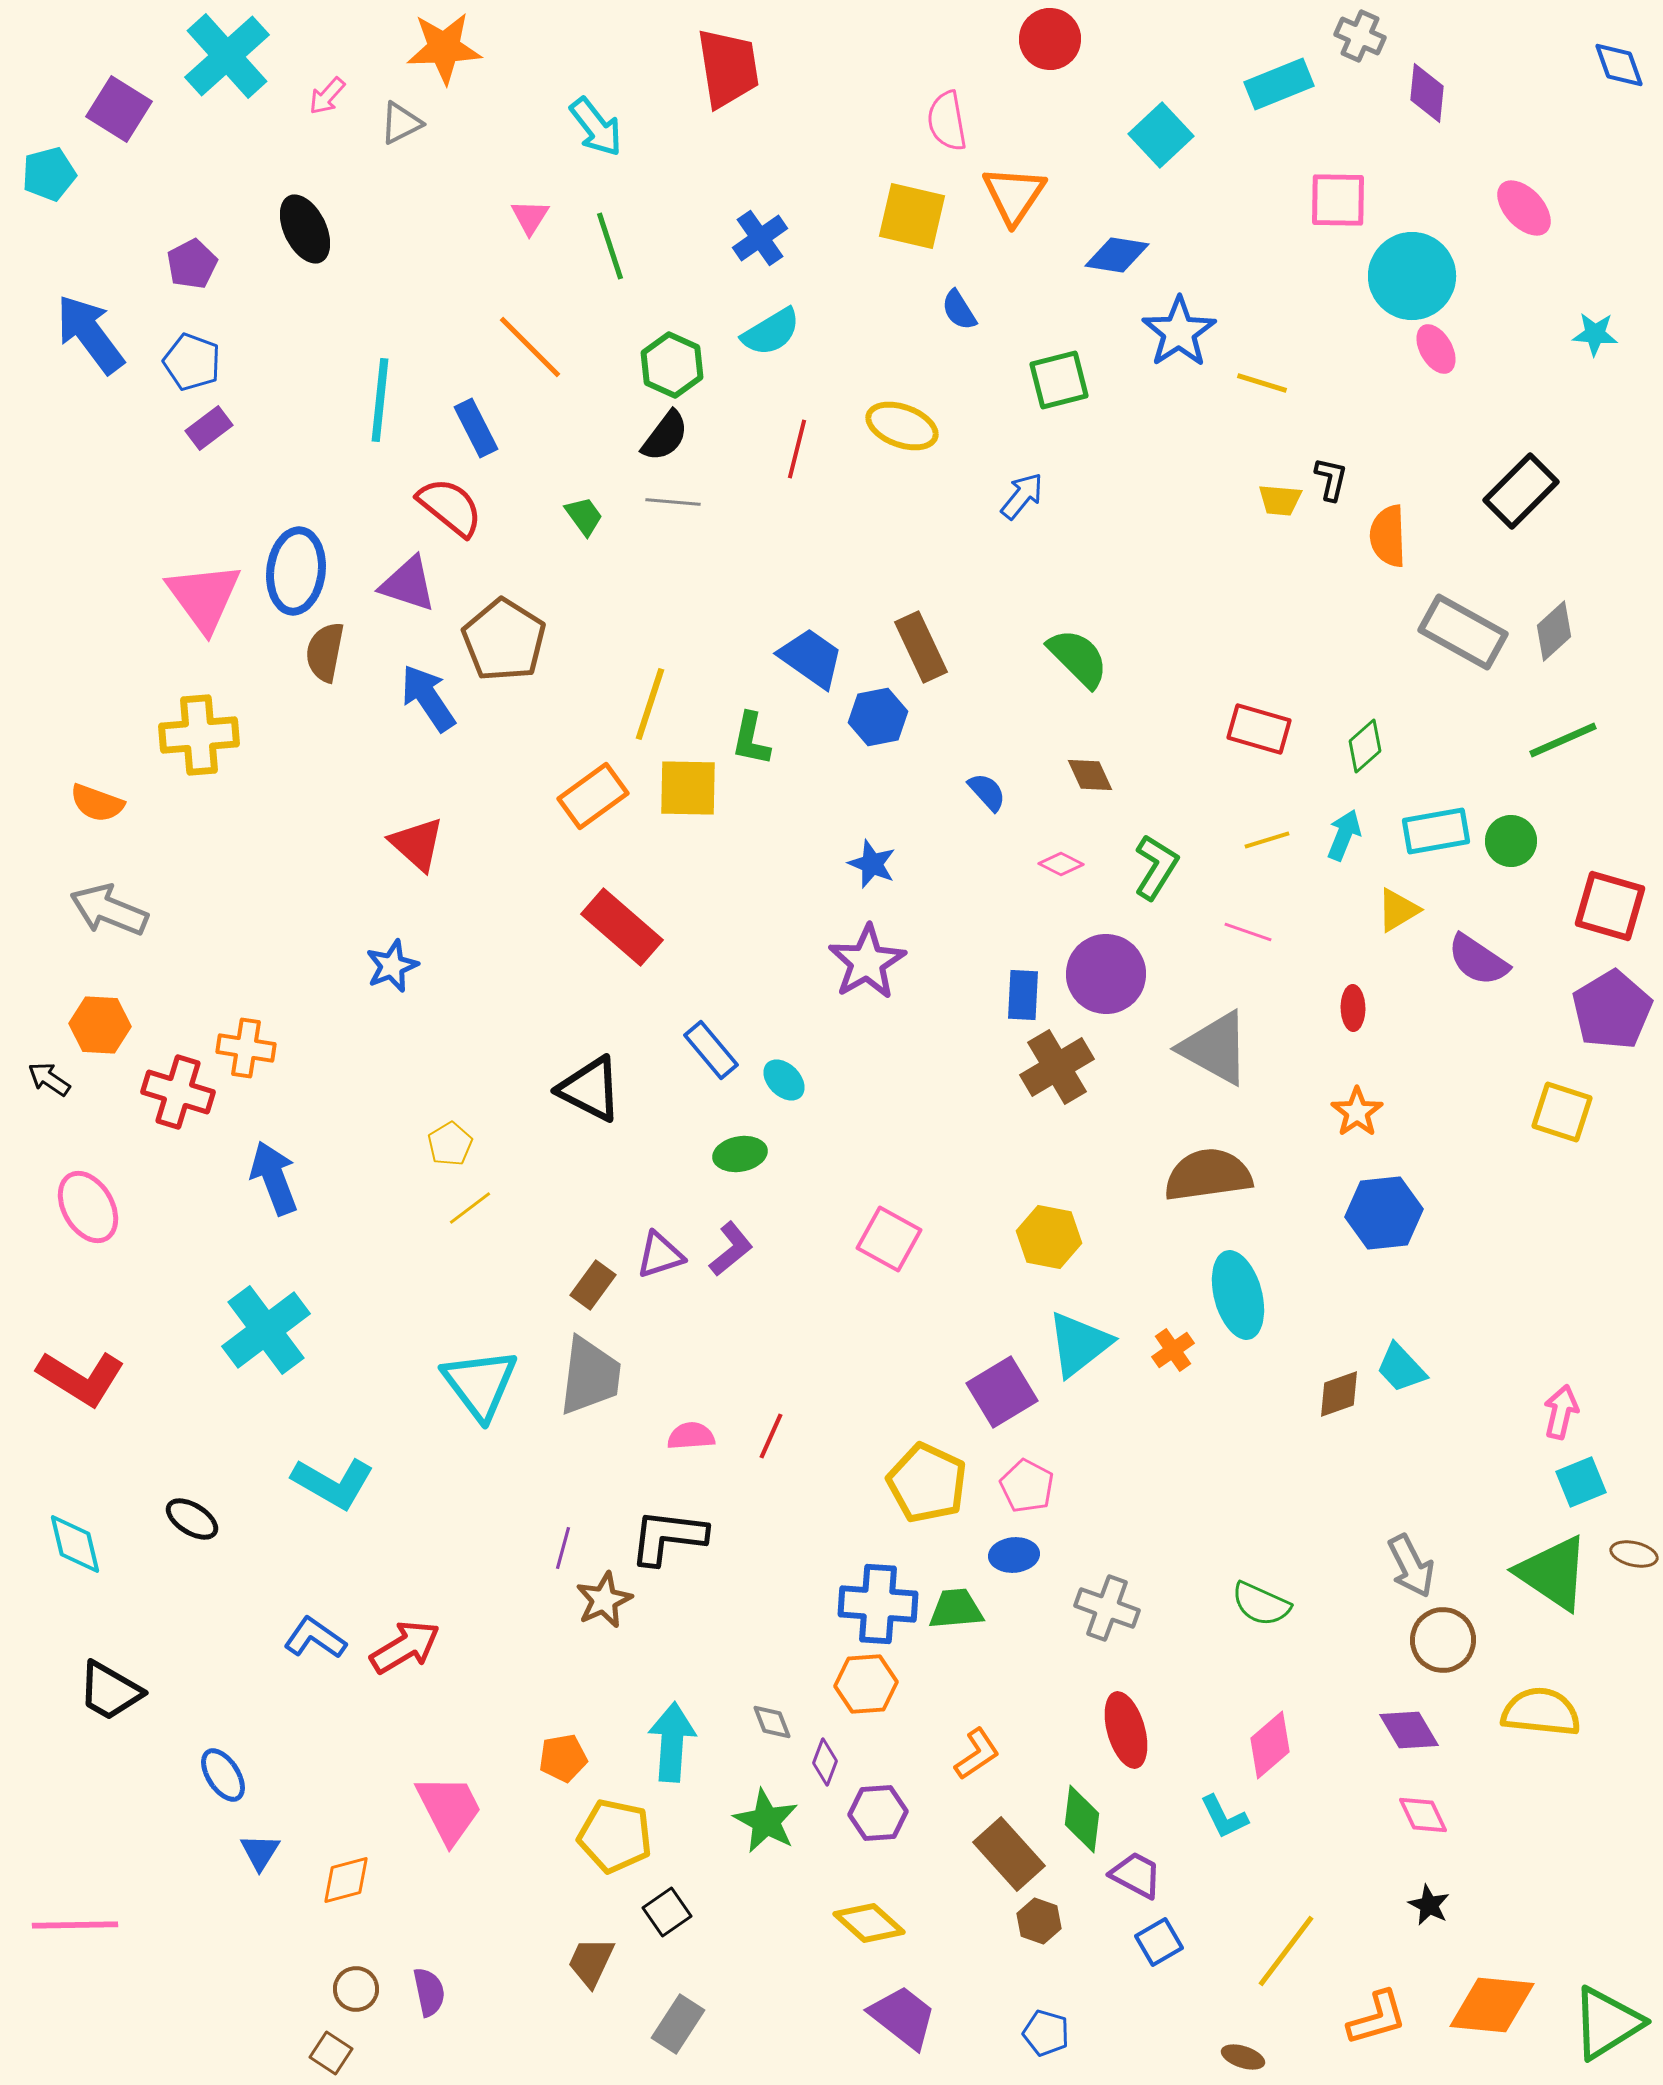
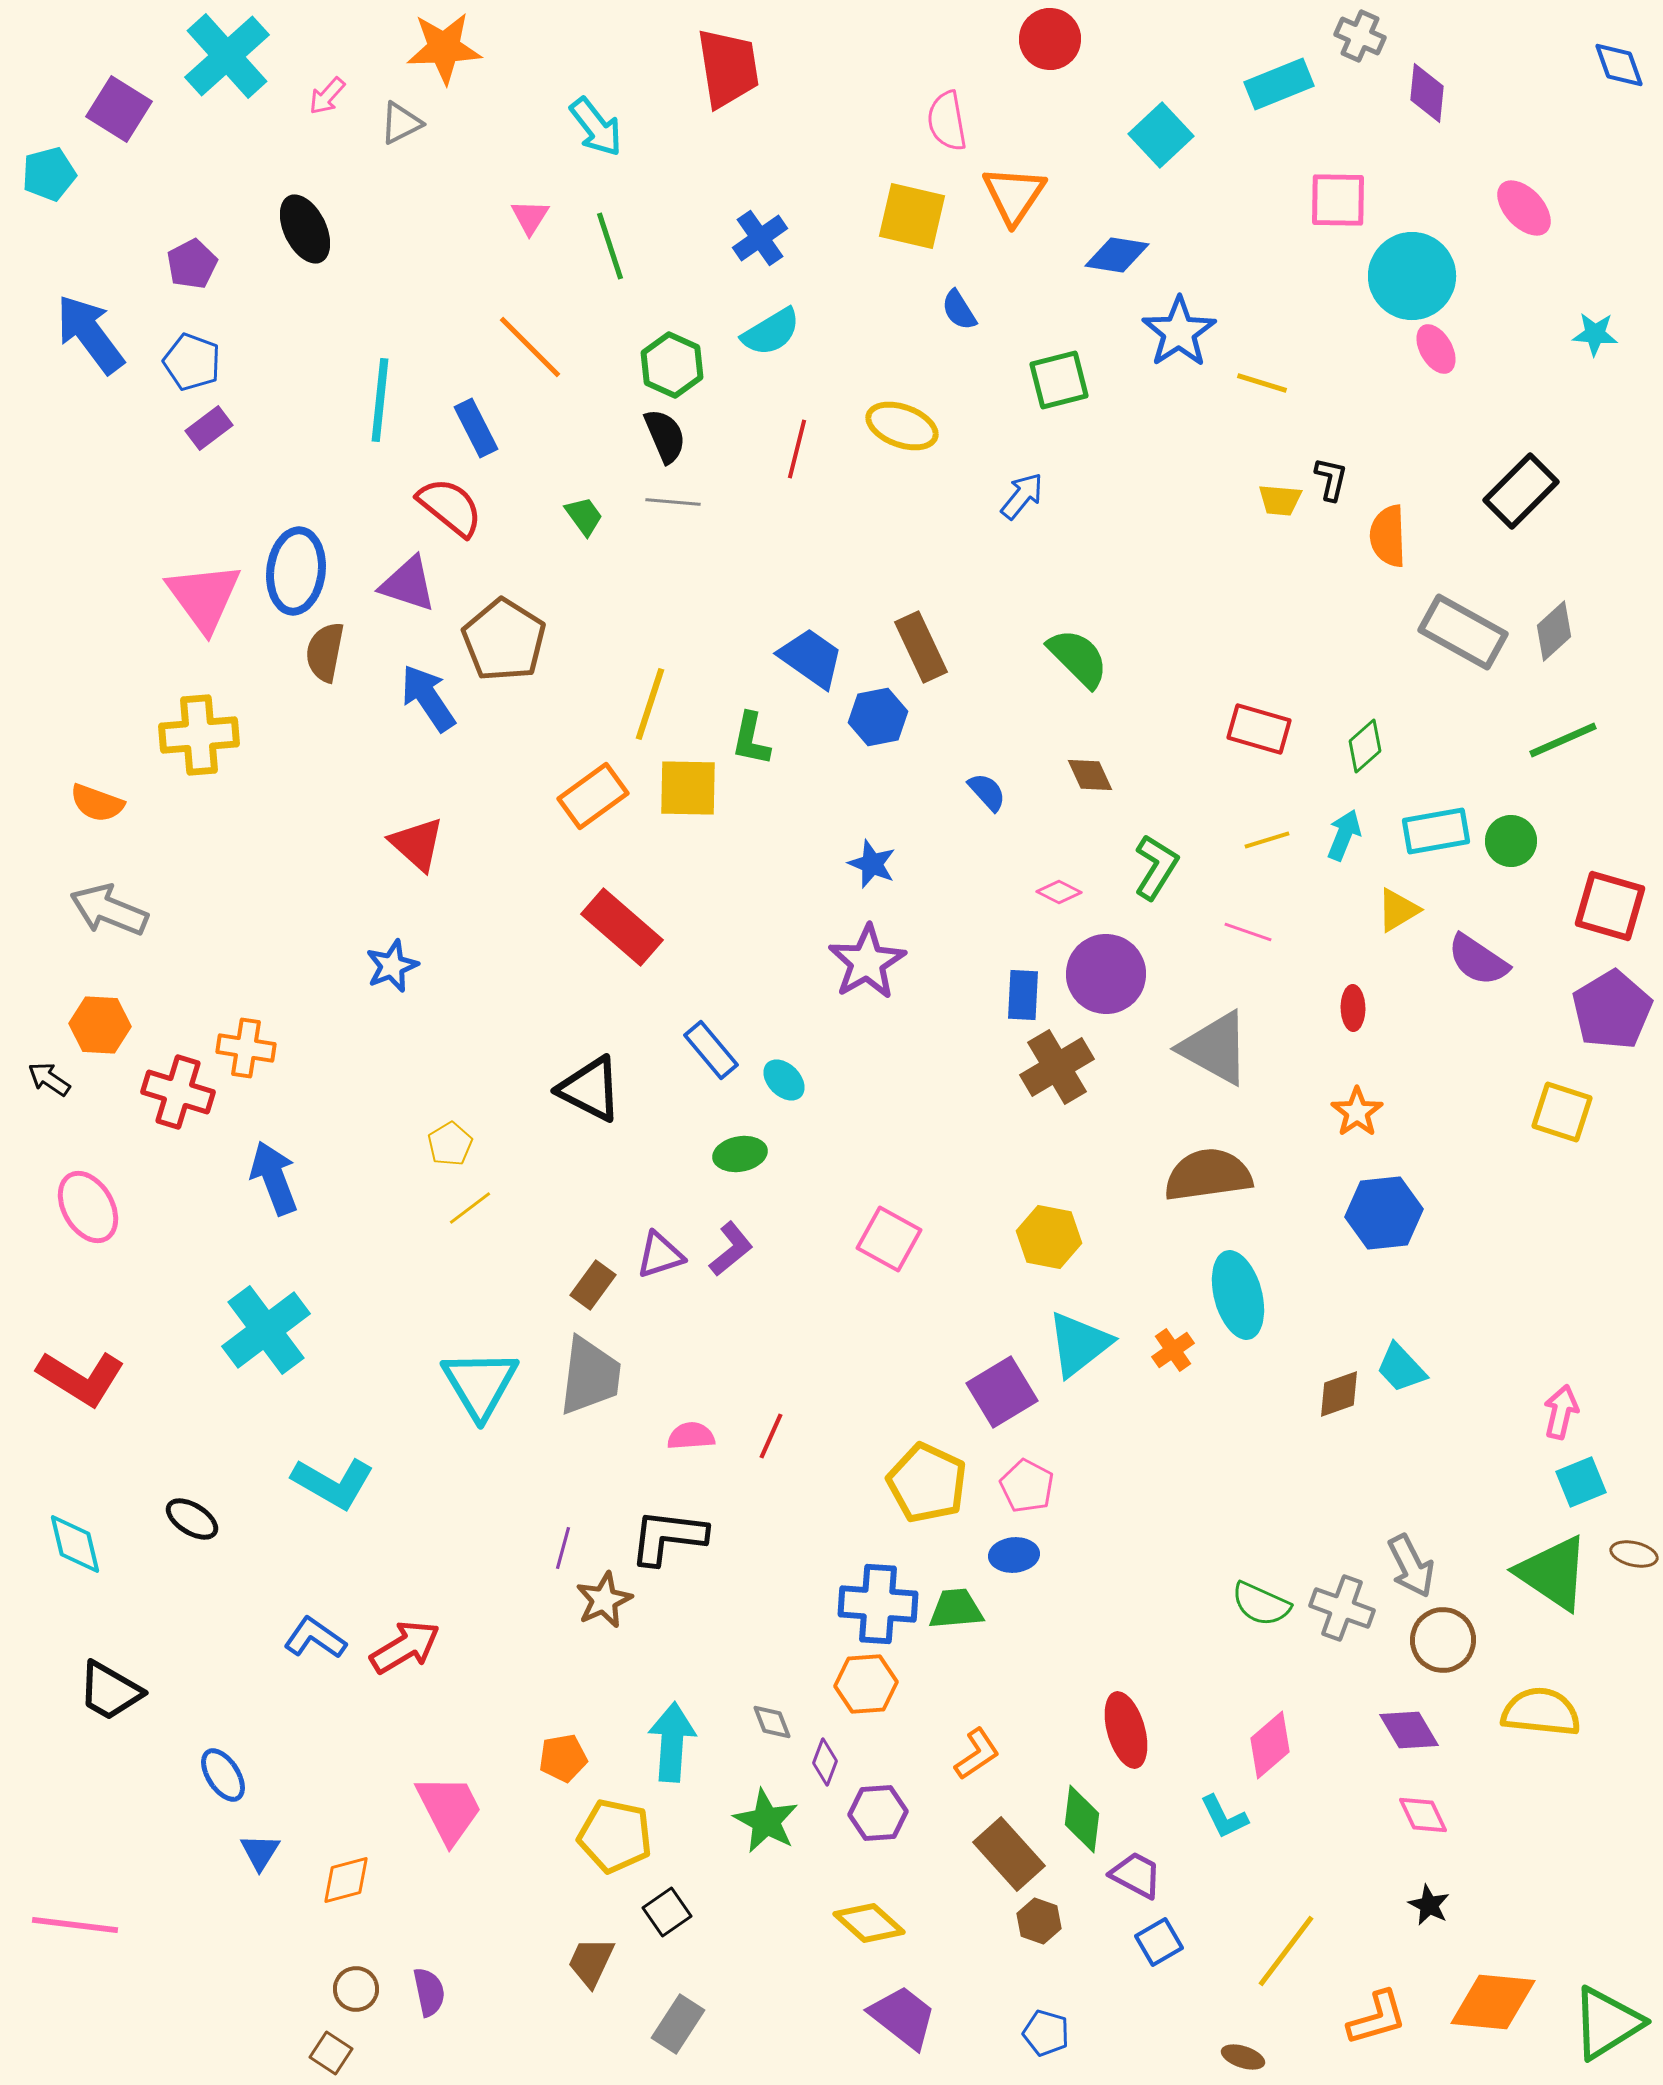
black semicircle at (665, 436): rotated 60 degrees counterclockwise
pink diamond at (1061, 864): moved 2 px left, 28 px down
cyan triangle at (480, 1384): rotated 6 degrees clockwise
gray cross at (1107, 1608): moved 235 px right
pink line at (75, 1925): rotated 8 degrees clockwise
orange diamond at (1492, 2005): moved 1 px right, 3 px up
